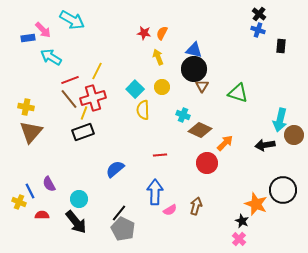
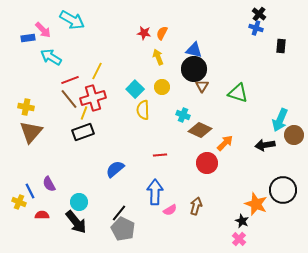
blue cross at (258, 30): moved 2 px left, 2 px up
cyan arrow at (280, 120): rotated 10 degrees clockwise
cyan circle at (79, 199): moved 3 px down
